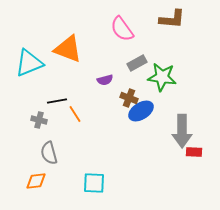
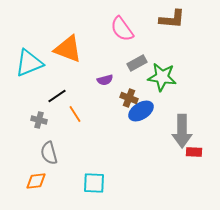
black line: moved 5 px up; rotated 24 degrees counterclockwise
